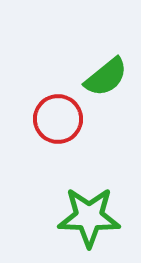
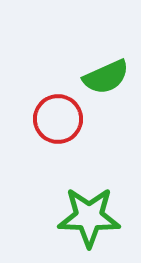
green semicircle: rotated 15 degrees clockwise
